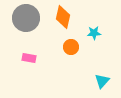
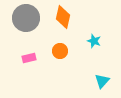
cyan star: moved 8 px down; rotated 24 degrees clockwise
orange circle: moved 11 px left, 4 px down
pink rectangle: rotated 24 degrees counterclockwise
